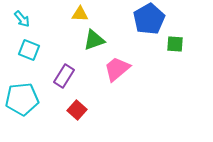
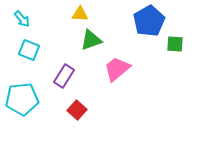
blue pentagon: moved 2 px down
green triangle: moved 3 px left
